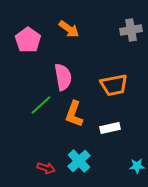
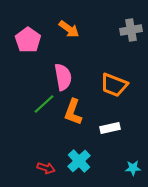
orange trapezoid: rotated 32 degrees clockwise
green line: moved 3 px right, 1 px up
orange L-shape: moved 1 px left, 2 px up
cyan star: moved 4 px left, 2 px down
